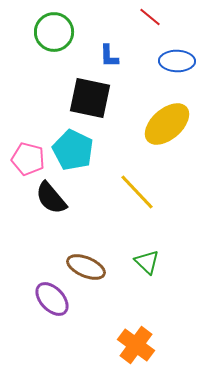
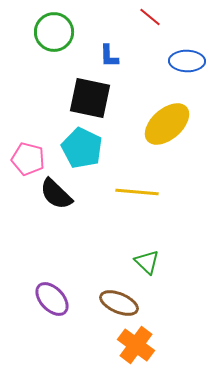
blue ellipse: moved 10 px right
cyan pentagon: moved 9 px right, 2 px up
yellow line: rotated 42 degrees counterclockwise
black semicircle: moved 5 px right, 4 px up; rotated 6 degrees counterclockwise
brown ellipse: moved 33 px right, 36 px down
